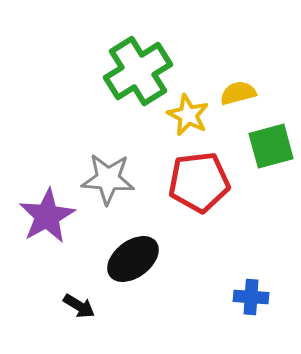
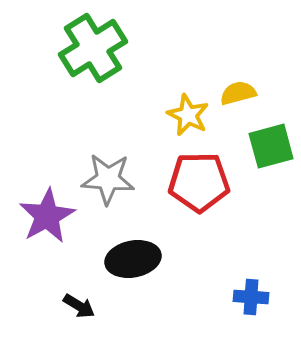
green cross: moved 45 px left, 23 px up
red pentagon: rotated 6 degrees clockwise
black ellipse: rotated 26 degrees clockwise
